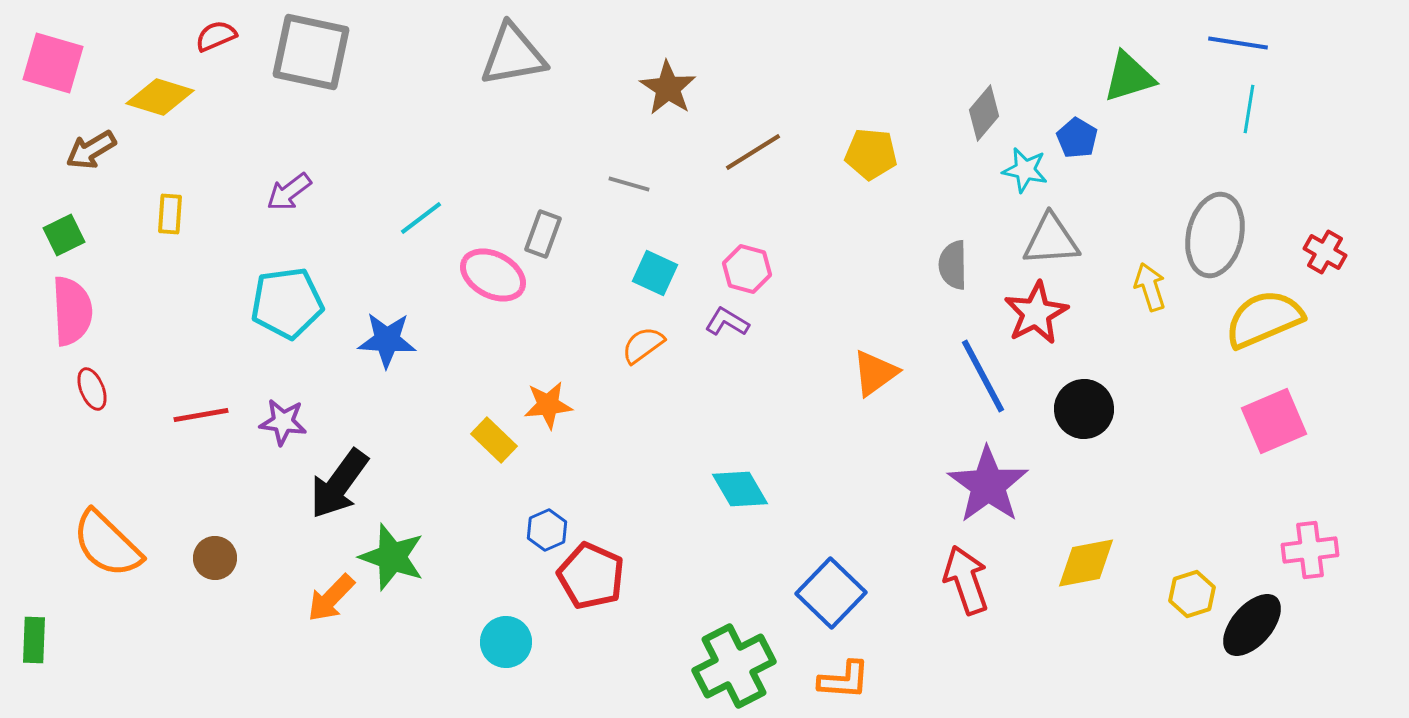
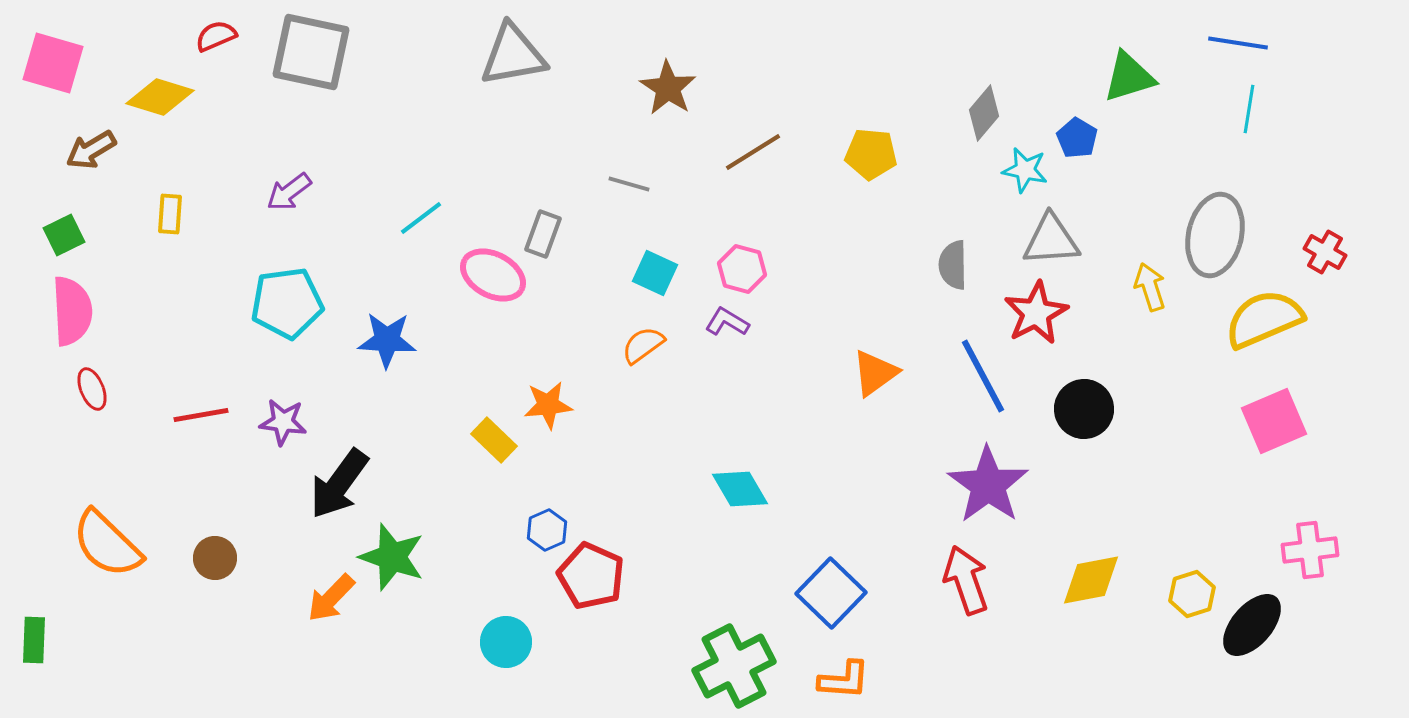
pink hexagon at (747, 269): moved 5 px left
yellow diamond at (1086, 563): moved 5 px right, 17 px down
